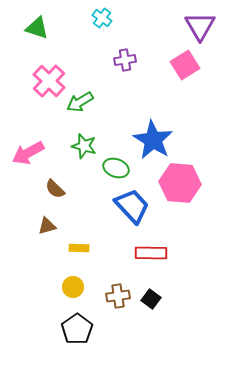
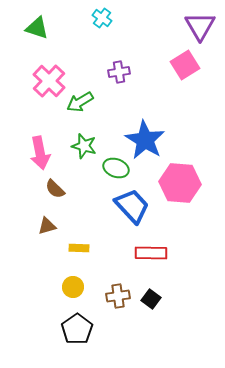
purple cross: moved 6 px left, 12 px down
blue star: moved 8 px left
pink arrow: moved 12 px right; rotated 72 degrees counterclockwise
